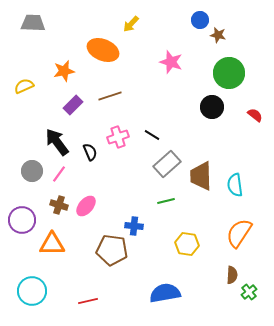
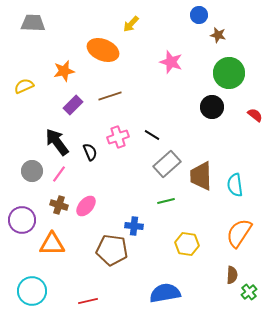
blue circle: moved 1 px left, 5 px up
